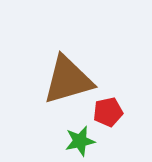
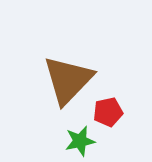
brown triangle: rotated 30 degrees counterclockwise
